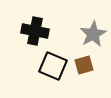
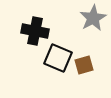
gray star: moved 16 px up
black square: moved 5 px right, 8 px up
